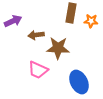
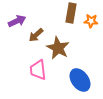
purple arrow: moved 4 px right
brown arrow: rotated 35 degrees counterclockwise
brown star: rotated 25 degrees clockwise
pink trapezoid: rotated 60 degrees clockwise
blue ellipse: moved 1 px right, 2 px up; rotated 10 degrees counterclockwise
